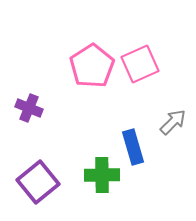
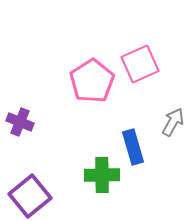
pink pentagon: moved 15 px down
purple cross: moved 9 px left, 14 px down
gray arrow: rotated 16 degrees counterclockwise
purple square: moved 8 px left, 14 px down
